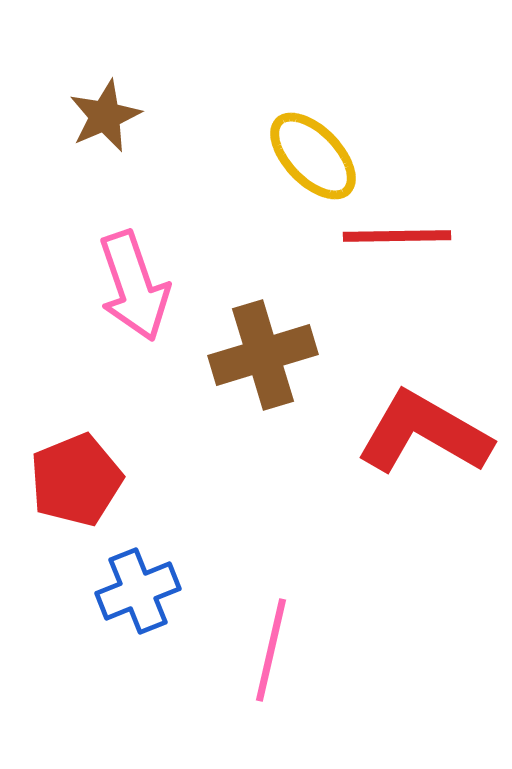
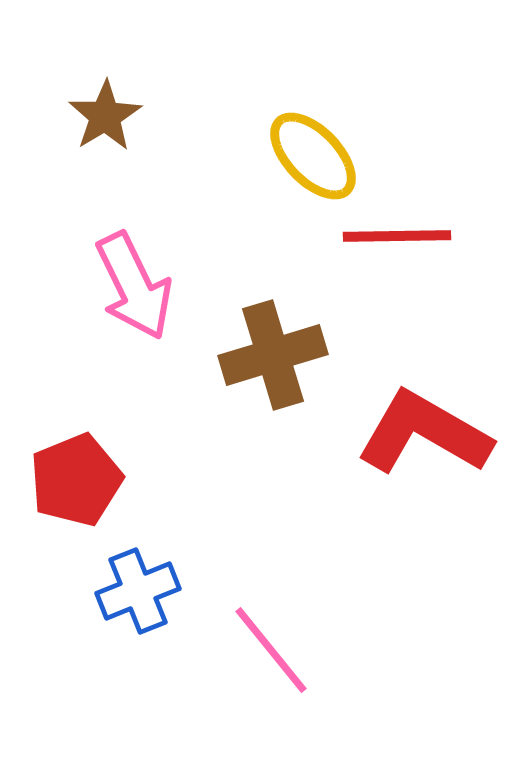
brown star: rotated 8 degrees counterclockwise
pink arrow: rotated 7 degrees counterclockwise
brown cross: moved 10 px right
pink line: rotated 52 degrees counterclockwise
